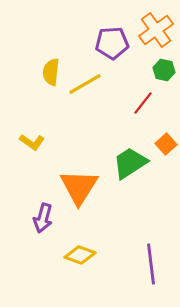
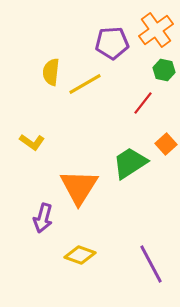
purple line: rotated 21 degrees counterclockwise
